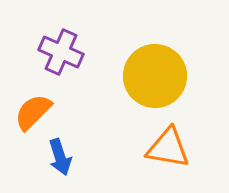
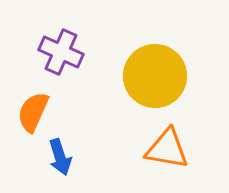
orange semicircle: rotated 21 degrees counterclockwise
orange triangle: moved 1 px left, 1 px down
